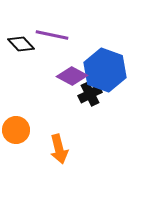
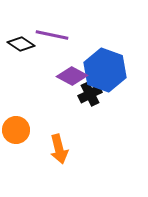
black diamond: rotated 12 degrees counterclockwise
